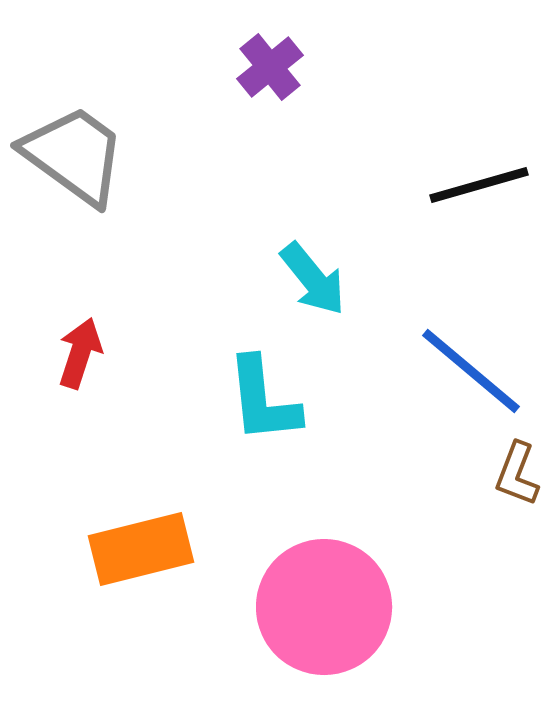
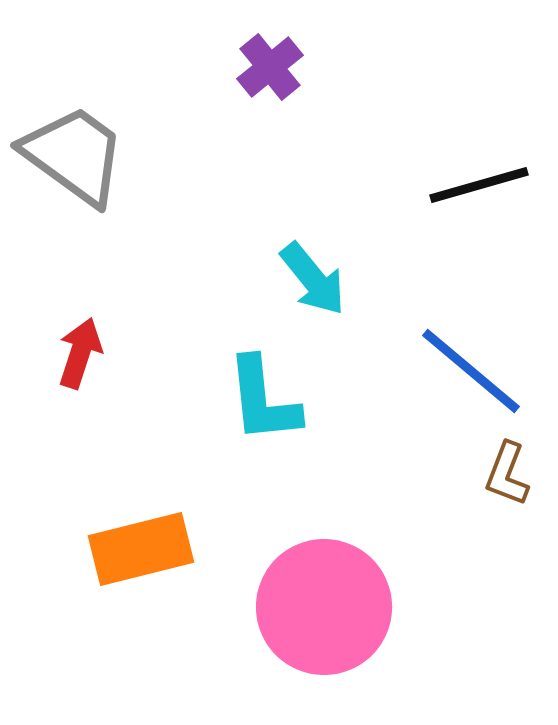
brown L-shape: moved 10 px left
